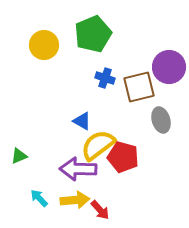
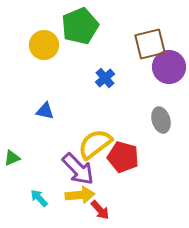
green pentagon: moved 13 px left, 8 px up
blue cross: rotated 30 degrees clockwise
brown square: moved 11 px right, 43 px up
blue triangle: moved 37 px left, 10 px up; rotated 18 degrees counterclockwise
yellow semicircle: moved 3 px left, 1 px up
green triangle: moved 7 px left, 2 px down
purple arrow: rotated 135 degrees counterclockwise
yellow arrow: moved 5 px right, 5 px up
